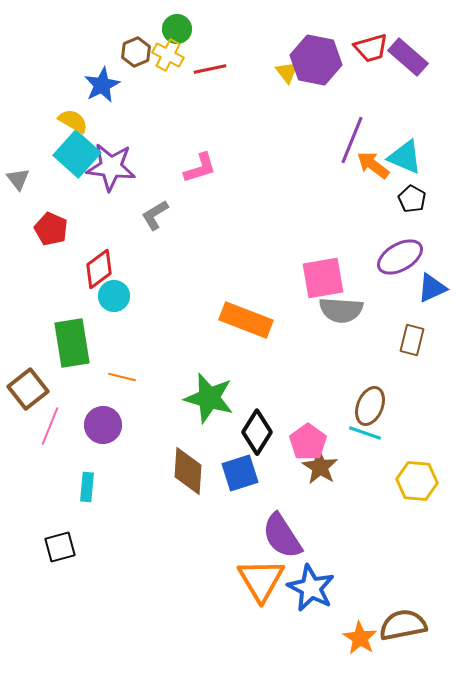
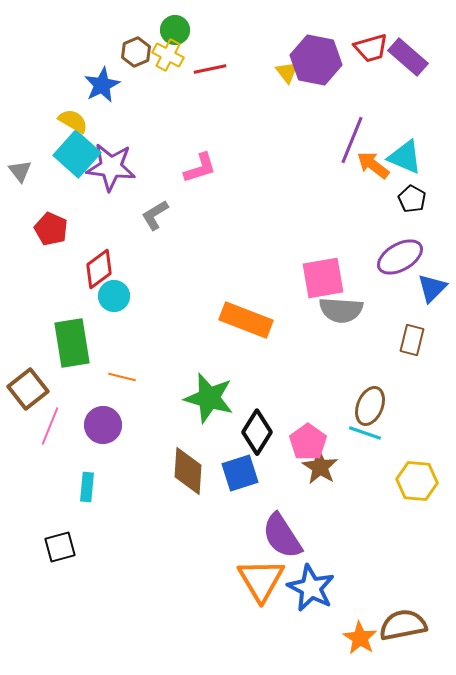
green circle at (177, 29): moved 2 px left, 1 px down
gray triangle at (18, 179): moved 2 px right, 8 px up
blue triangle at (432, 288): rotated 20 degrees counterclockwise
